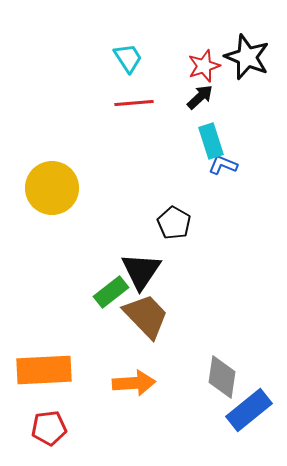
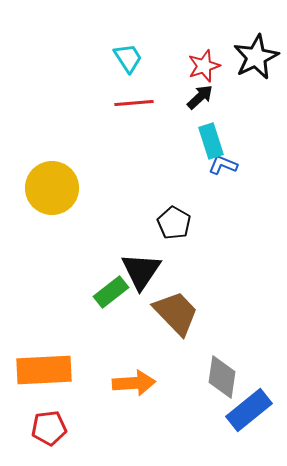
black star: moved 9 px right; rotated 24 degrees clockwise
brown trapezoid: moved 30 px right, 3 px up
